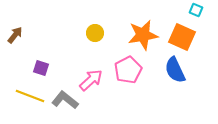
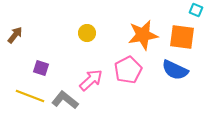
yellow circle: moved 8 px left
orange square: rotated 16 degrees counterclockwise
blue semicircle: rotated 40 degrees counterclockwise
